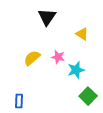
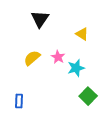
black triangle: moved 7 px left, 2 px down
pink star: rotated 16 degrees clockwise
cyan star: moved 2 px up
